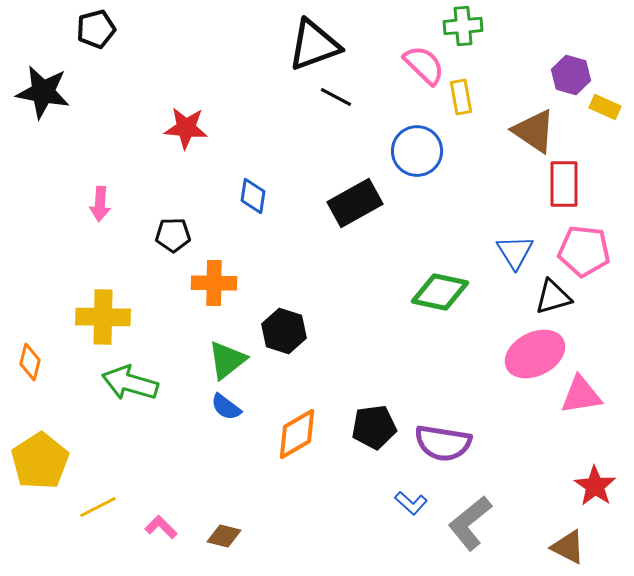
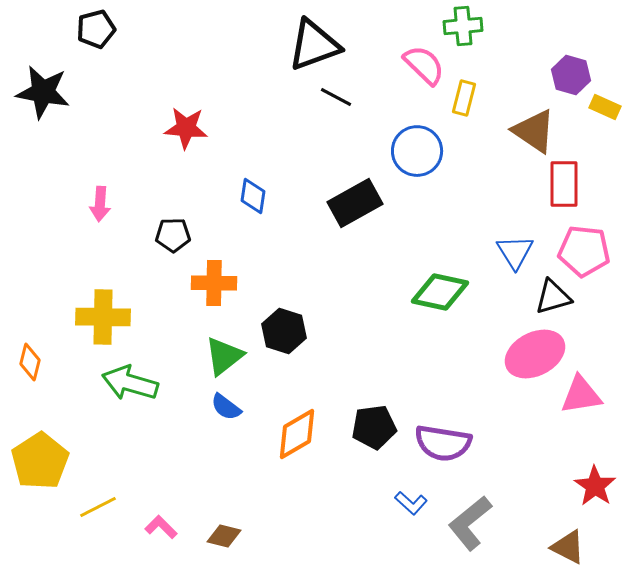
yellow rectangle at (461, 97): moved 3 px right, 1 px down; rotated 24 degrees clockwise
green triangle at (227, 360): moved 3 px left, 4 px up
